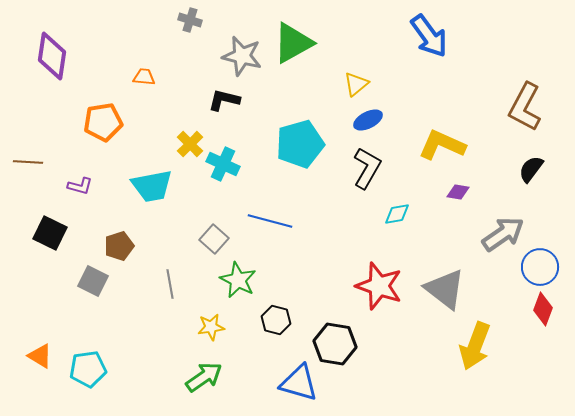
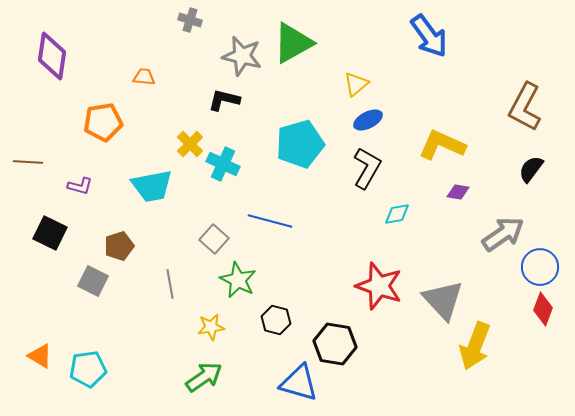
gray triangle at (445, 289): moved 2 px left, 11 px down; rotated 9 degrees clockwise
